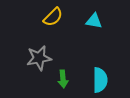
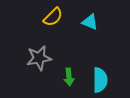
cyan triangle: moved 4 px left, 1 px down; rotated 12 degrees clockwise
green arrow: moved 6 px right, 2 px up
